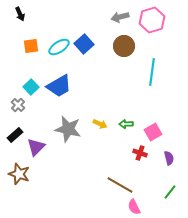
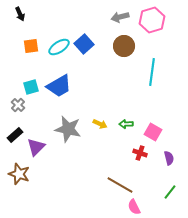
cyan square: rotated 28 degrees clockwise
pink square: rotated 30 degrees counterclockwise
